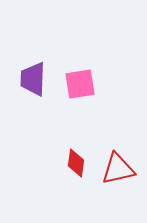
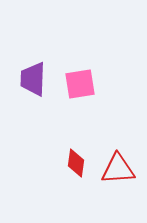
red triangle: rotated 9 degrees clockwise
